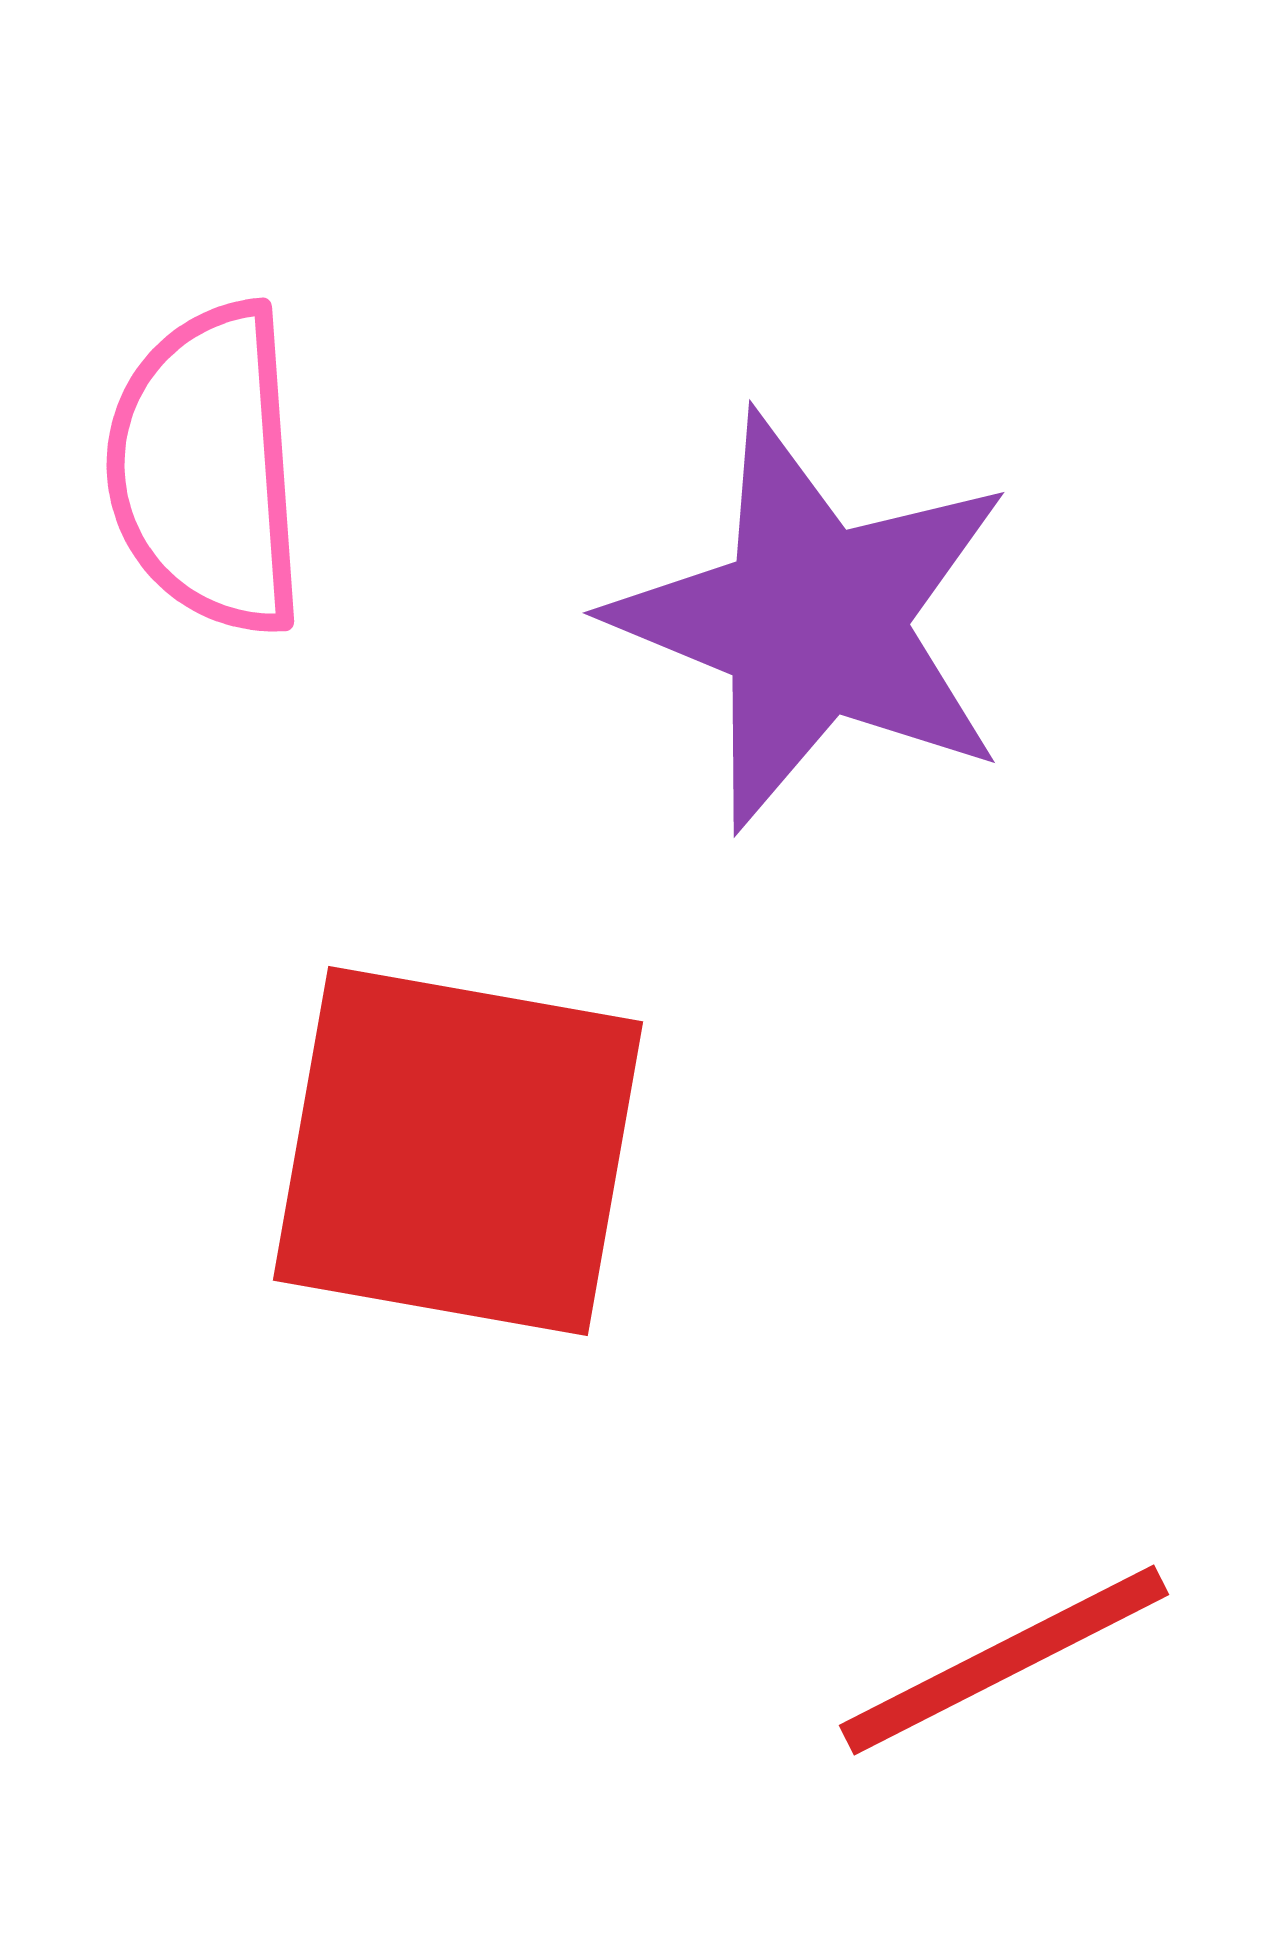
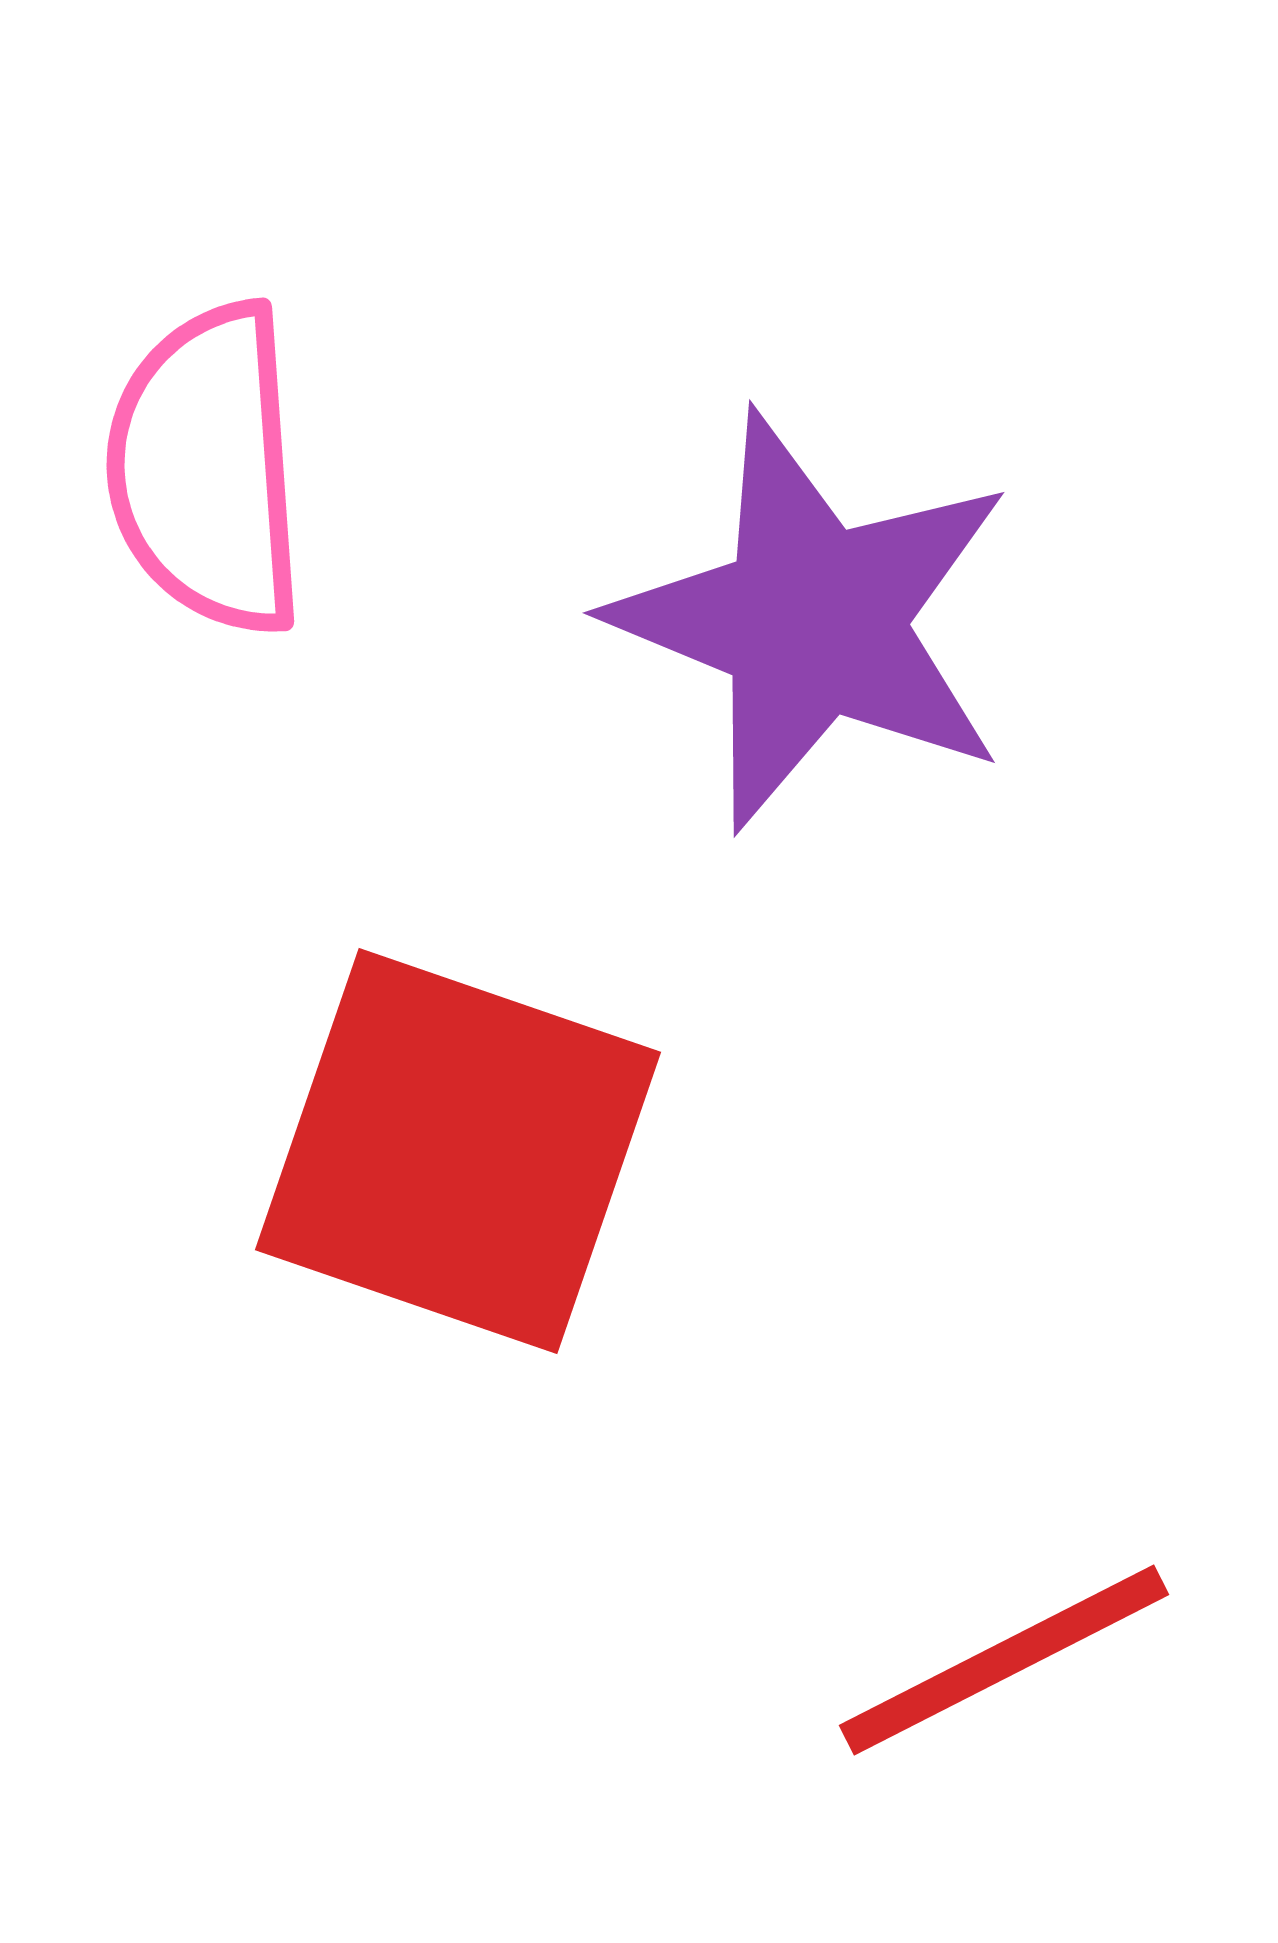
red square: rotated 9 degrees clockwise
